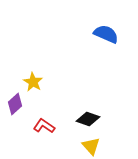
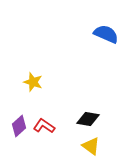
yellow star: rotated 12 degrees counterclockwise
purple diamond: moved 4 px right, 22 px down
black diamond: rotated 10 degrees counterclockwise
yellow triangle: rotated 12 degrees counterclockwise
